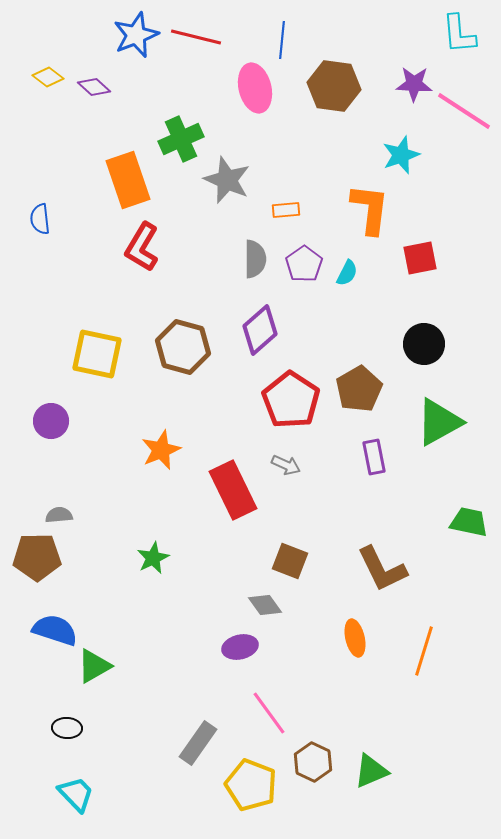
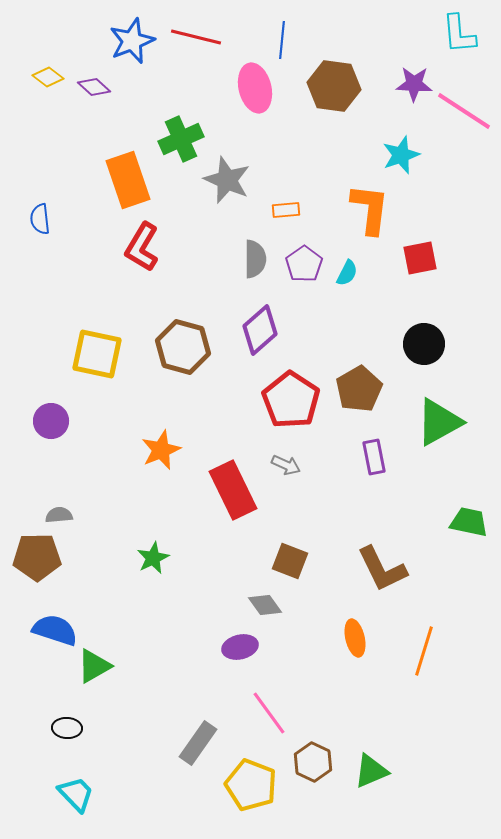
blue star at (136, 35): moved 4 px left, 6 px down
